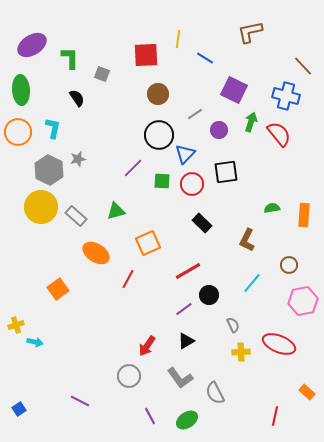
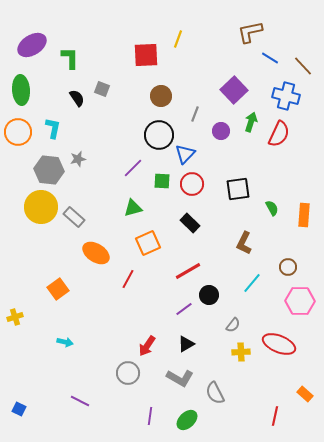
yellow line at (178, 39): rotated 12 degrees clockwise
blue line at (205, 58): moved 65 px right
gray square at (102, 74): moved 15 px down
purple square at (234, 90): rotated 20 degrees clockwise
brown circle at (158, 94): moved 3 px right, 2 px down
gray line at (195, 114): rotated 35 degrees counterclockwise
purple circle at (219, 130): moved 2 px right, 1 px down
red semicircle at (279, 134): rotated 64 degrees clockwise
gray hexagon at (49, 170): rotated 20 degrees counterclockwise
black square at (226, 172): moved 12 px right, 17 px down
green semicircle at (272, 208): rotated 70 degrees clockwise
green triangle at (116, 211): moved 17 px right, 3 px up
gray rectangle at (76, 216): moved 2 px left, 1 px down
black rectangle at (202, 223): moved 12 px left
brown L-shape at (247, 240): moved 3 px left, 3 px down
brown circle at (289, 265): moved 1 px left, 2 px down
pink hexagon at (303, 301): moved 3 px left; rotated 12 degrees clockwise
yellow cross at (16, 325): moved 1 px left, 8 px up
gray semicircle at (233, 325): rotated 63 degrees clockwise
black triangle at (186, 341): moved 3 px down
cyan arrow at (35, 342): moved 30 px right
gray circle at (129, 376): moved 1 px left, 3 px up
gray L-shape at (180, 378): rotated 24 degrees counterclockwise
orange rectangle at (307, 392): moved 2 px left, 2 px down
blue square at (19, 409): rotated 32 degrees counterclockwise
purple line at (150, 416): rotated 36 degrees clockwise
green ellipse at (187, 420): rotated 10 degrees counterclockwise
